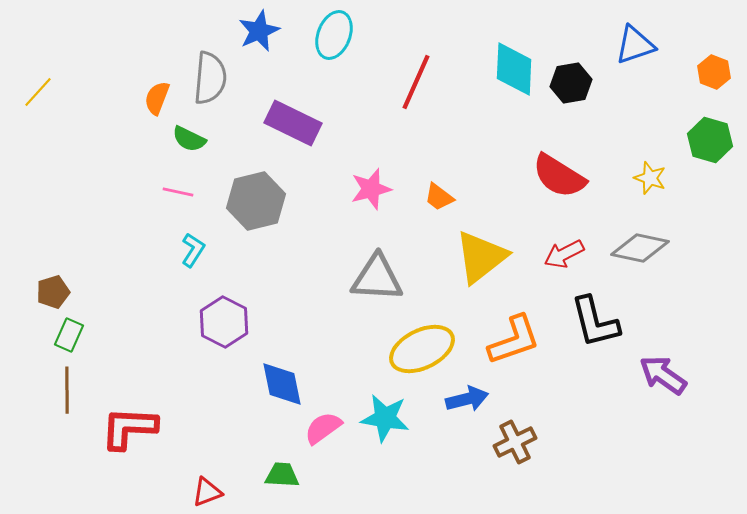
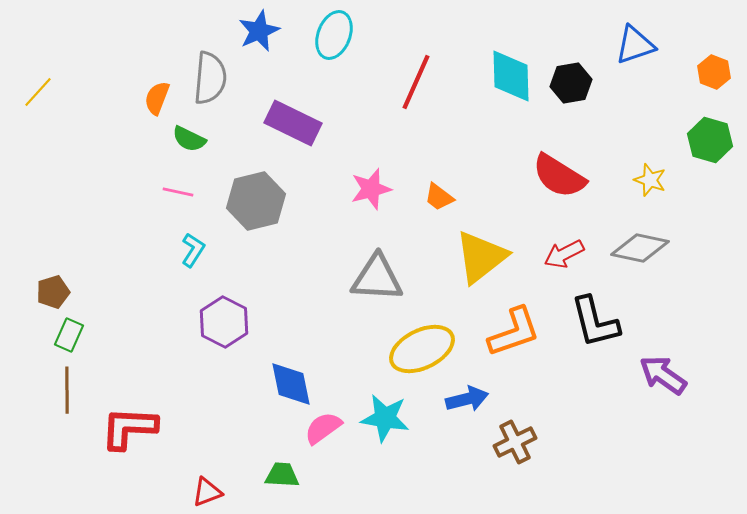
cyan diamond: moved 3 px left, 7 px down; rotated 4 degrees counterclockwise
yellow star: moved 2 px down
orange L-shape: moved 8 px up
blue diamond: moved 9 px right
